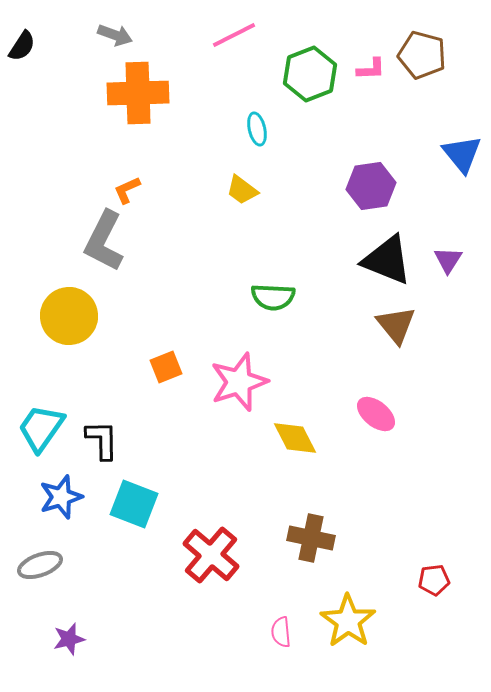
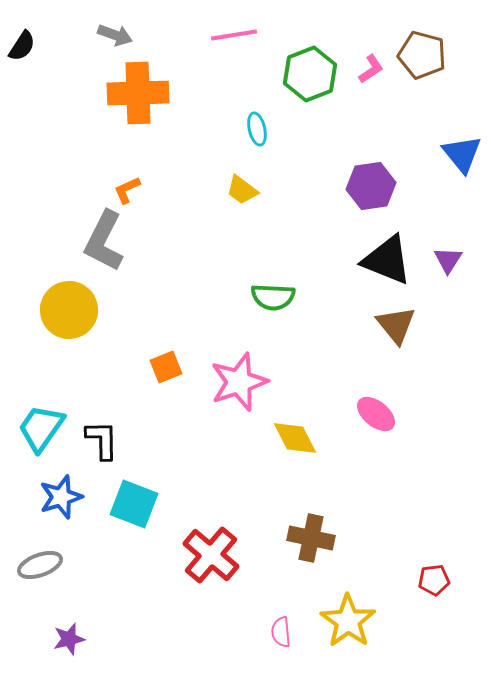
pink line: rotated 18 degrees clockwise
pink L-shape: rotated 32 degrees counterclockwise
yellow circle: moved 6 px up
